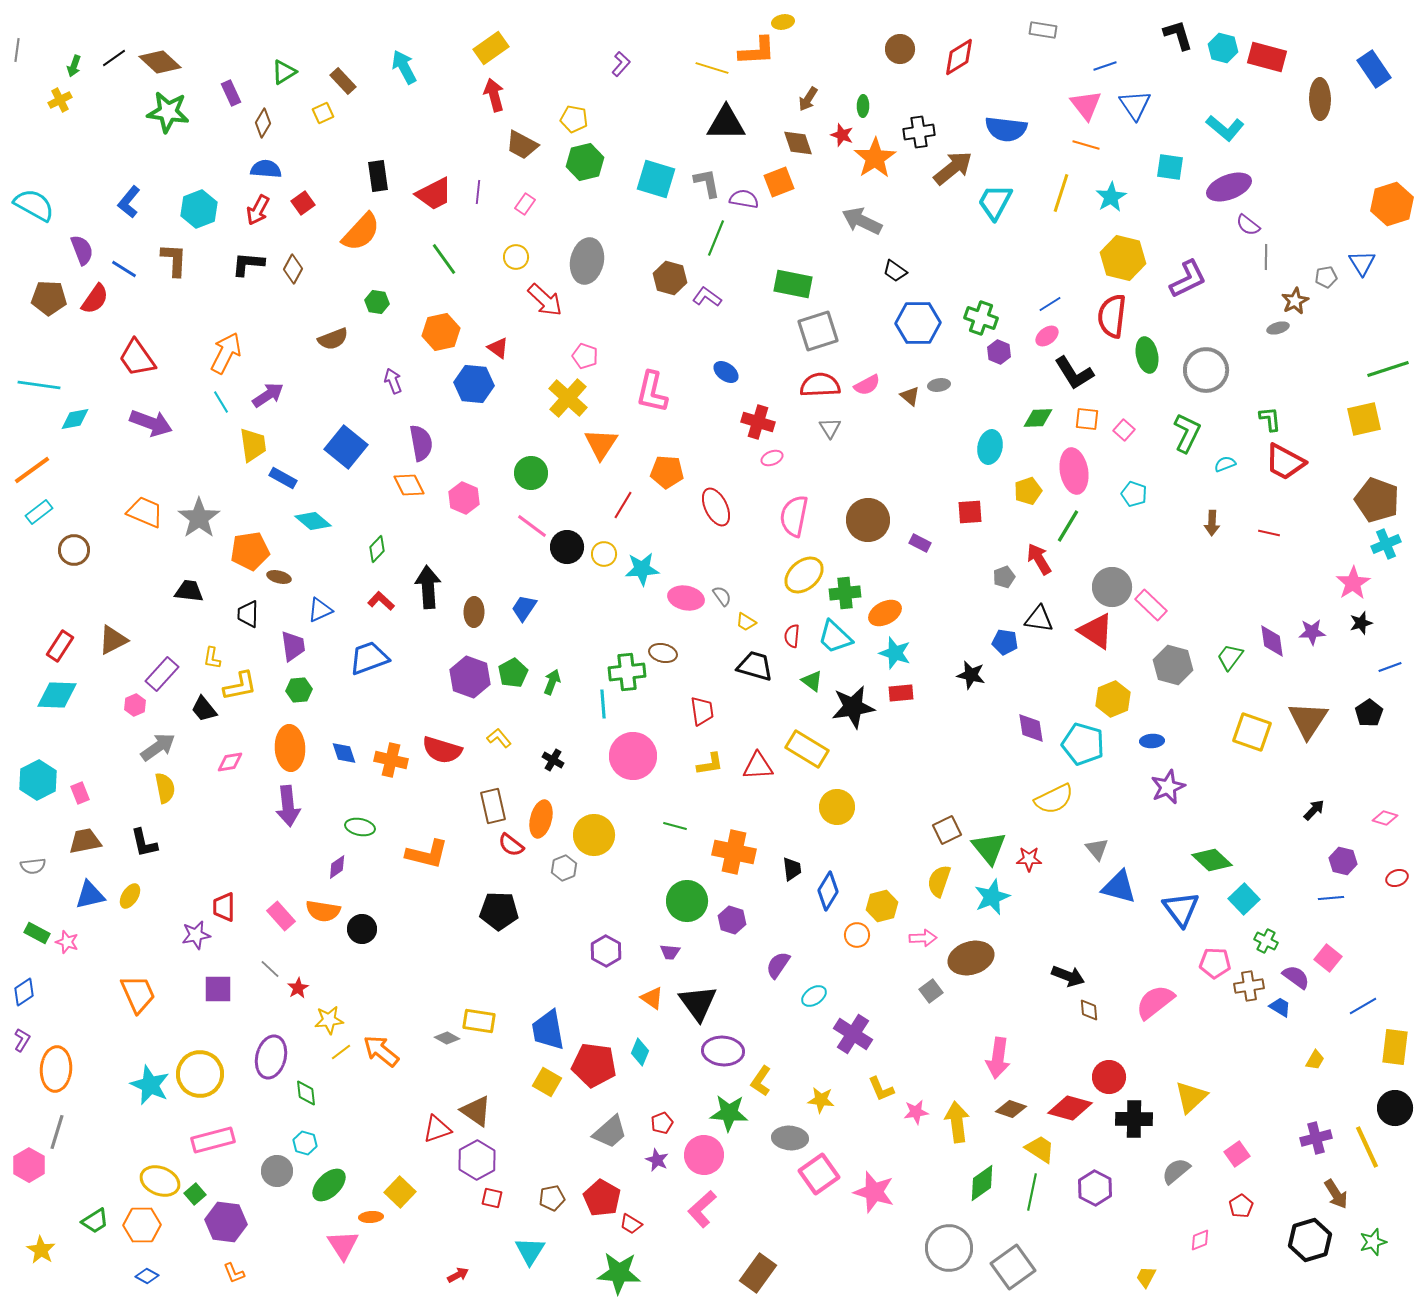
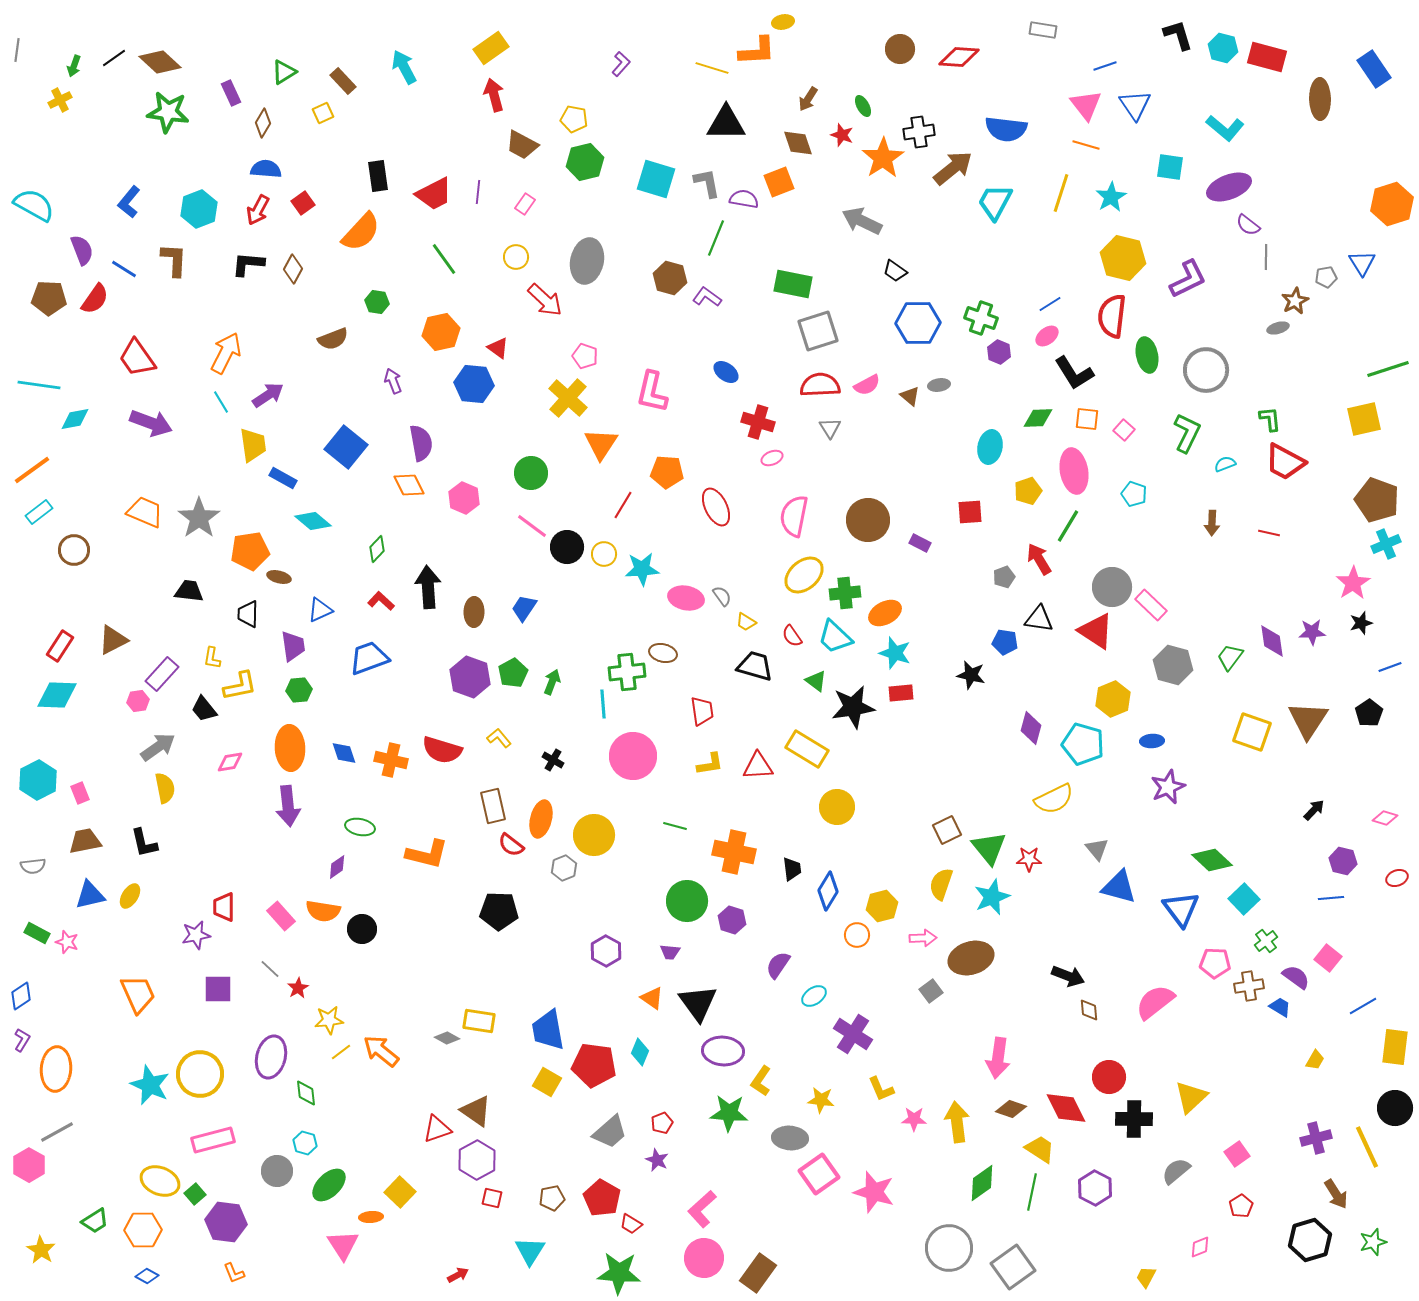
red diamond at (959, 57): rotated 36 degrees clockwise
green ellipse at (863, 106): rotated 30 degrees counterclockwise
orange star at (875, 158): moved 8 px right
red semicircle at (792, 636): rotated 40 degrees counterclockwise
green triangle at (812, 681): moved 4 px right
pink hexagon at (135, 705): moved 3 px right, 4 px up; rotated 15 degrees clockwise
purple diamond at (1031, 728): rotated 24 degrees clockwise
yellow semicircle at (939, 881): moved 2 px right, 3 px down
green cross at (1266, 941): rotated 25 degrees clockwise
blue diamond at (24, 992): moved 3 px left, 4 px down
red diamond at (1070, 1108): moved 4 px left; rotated 48 degrees clockwise
pink star at (916, 1112): moved 2 px left, 7 px down; rotated 10 degrees clockwise
gray line at (57, 1132): rotated 44 degrees clockwise
pink circle at (704, 1155): moved 103 px down
orange hexagon at (142, 1225): moved 1 px right, 5 px down
pink diamond at (1200, 1240): moved 7 px down
